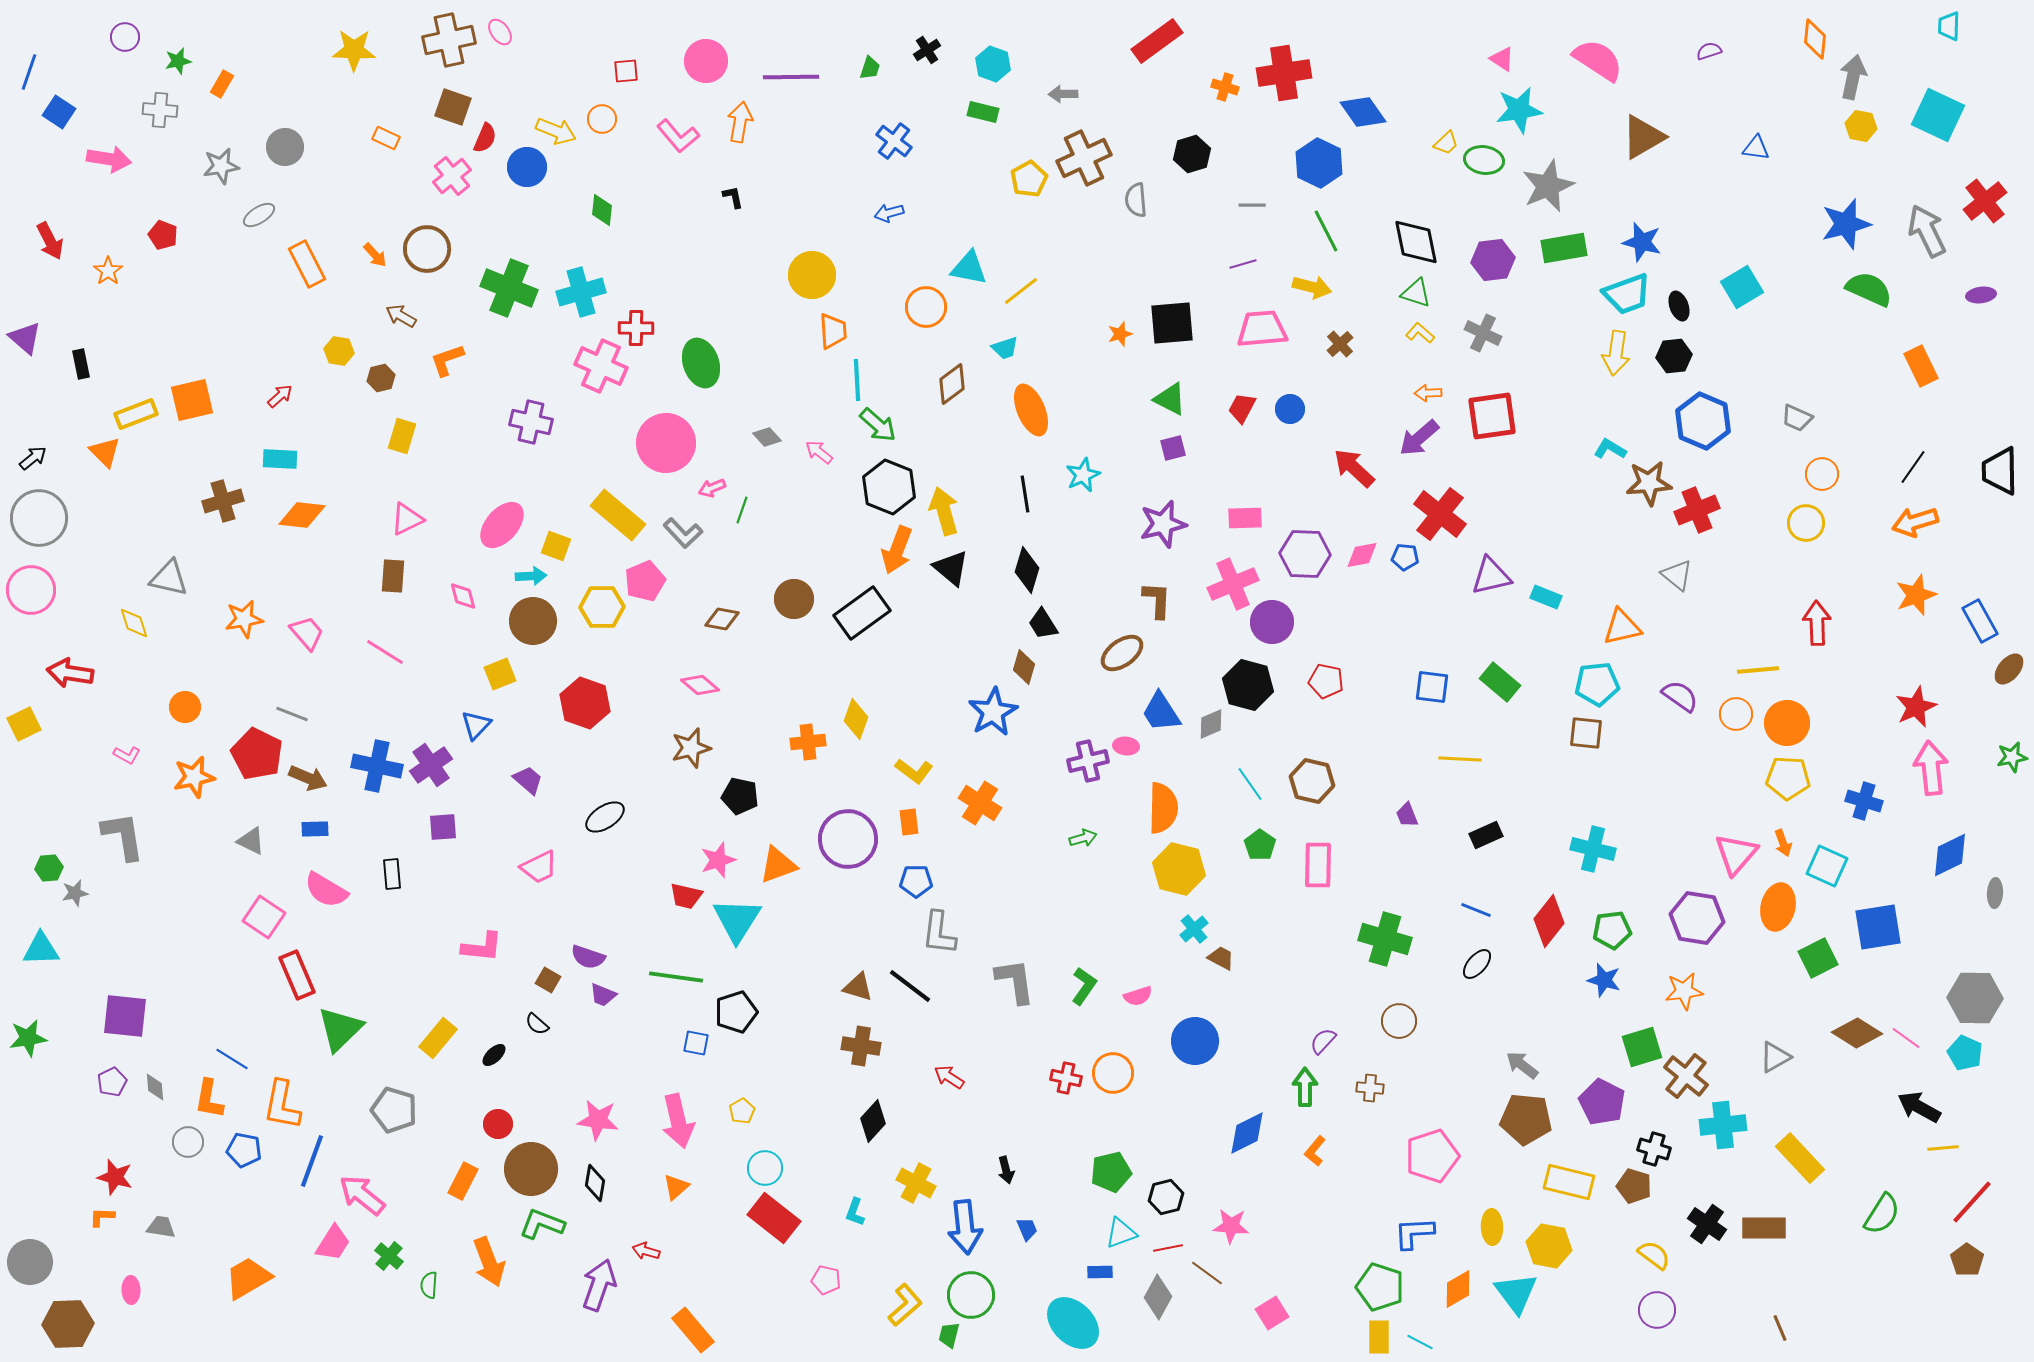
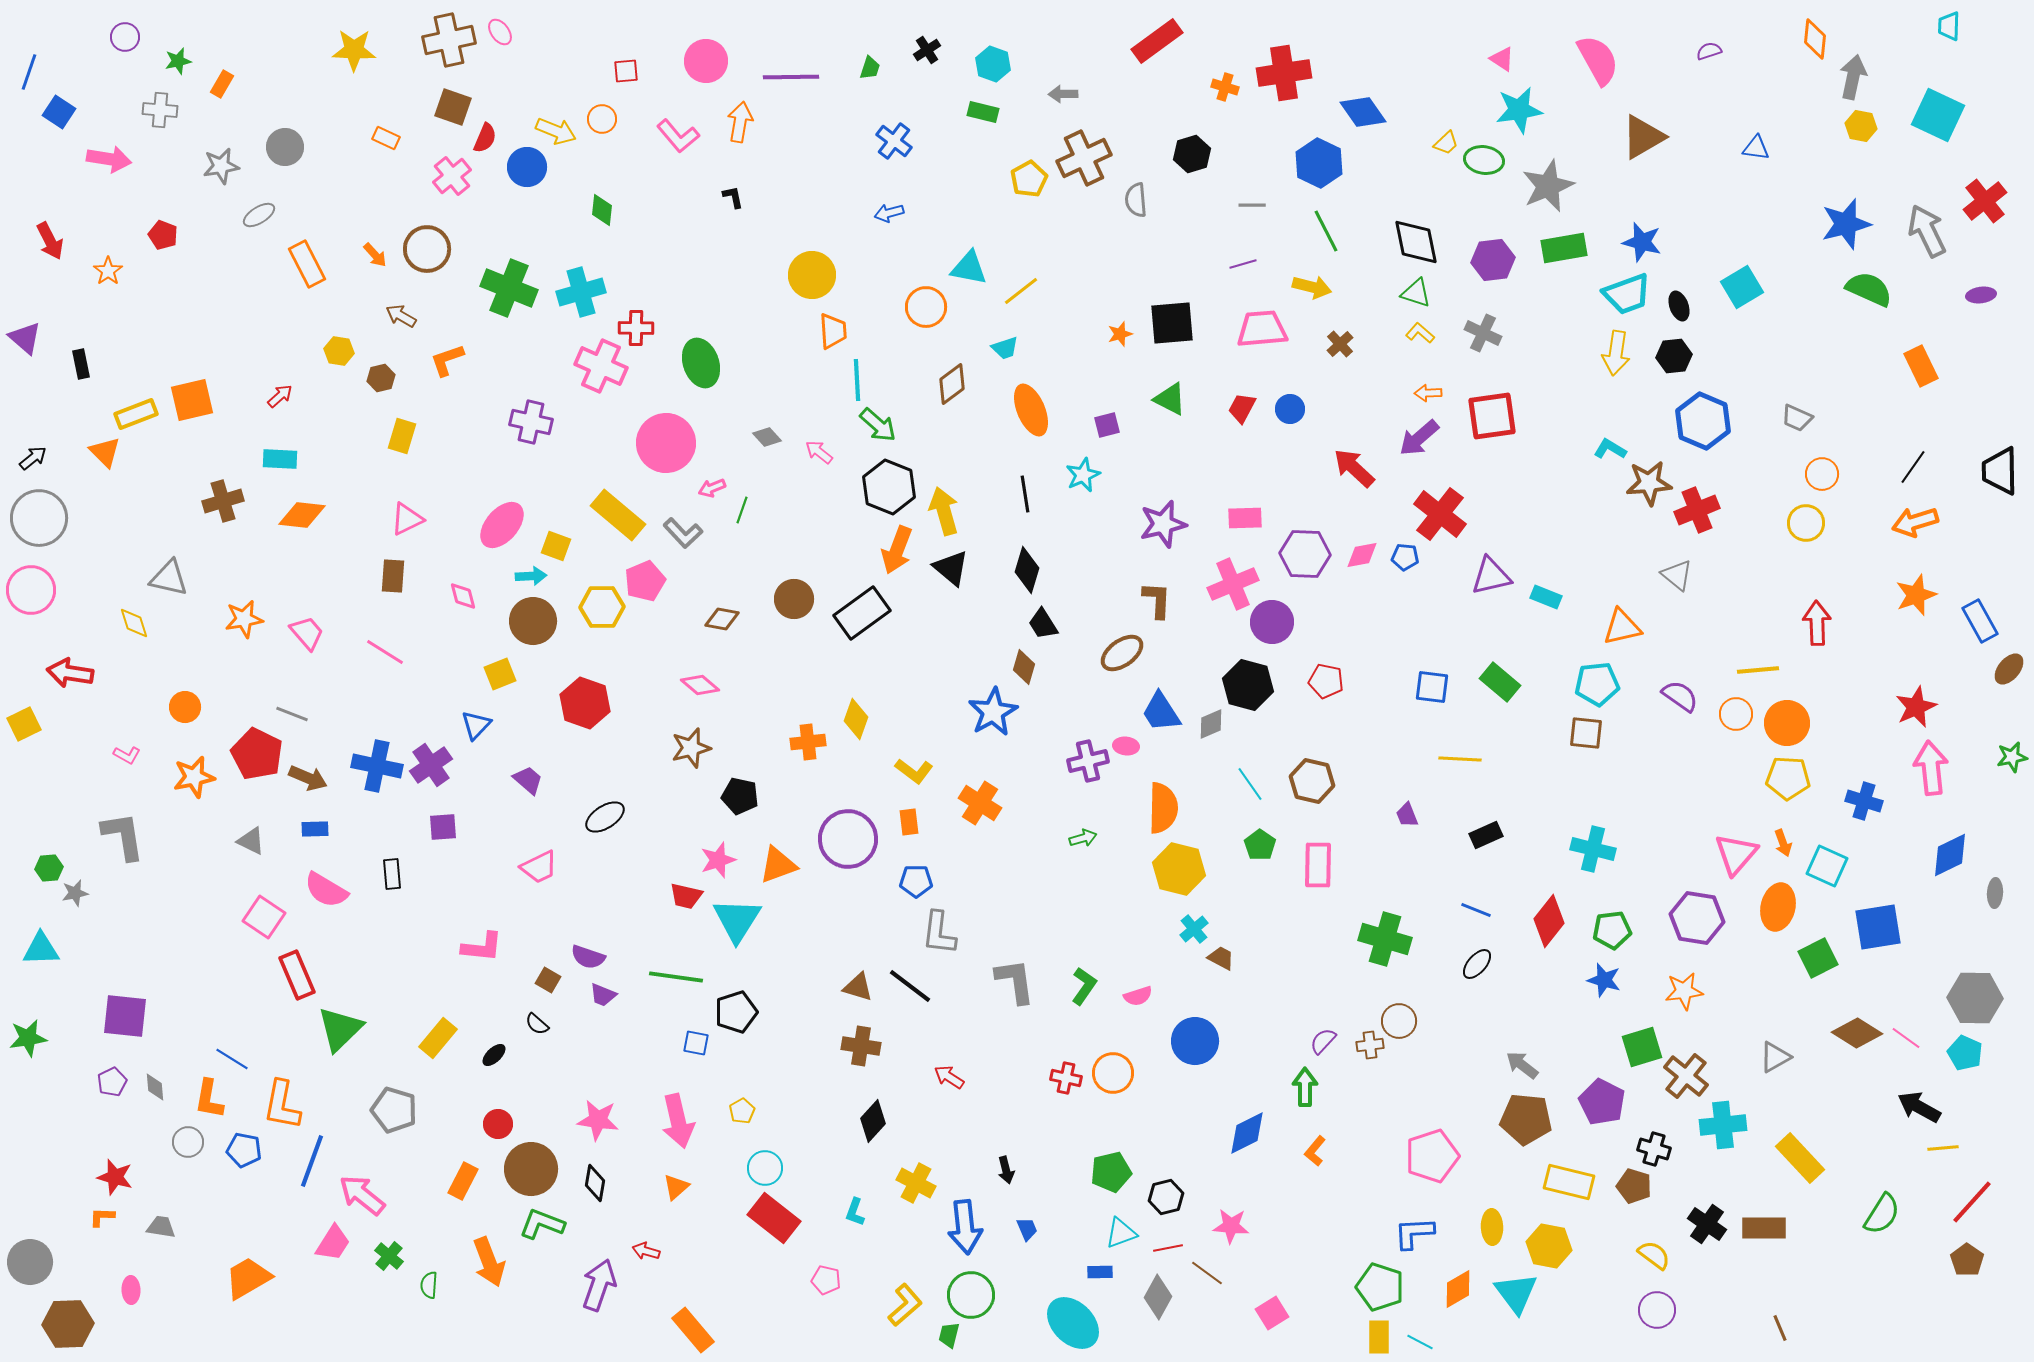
pink semicircle at (1598, 60): rotated 28 degrees clockwise
purple square at (1173, 448): moved 66 px left, 23 px up
brown cross at (1370, 1088): moved 43 px up; rotated 12 degrees counterclockwise
